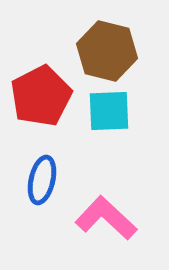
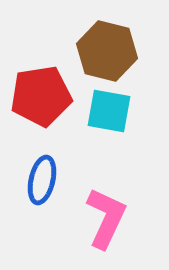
red pentagon: rotated 18 degrees clockwise
cyan square: rotated 12 degrees clockwise
pink L-shape: rotated 72 degrees clockwise
